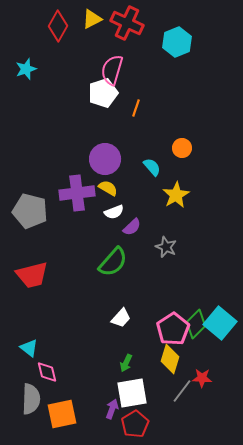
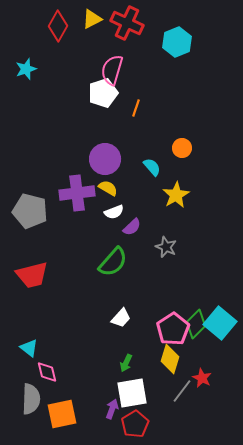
red star: rotated 24 degrees clockwise
